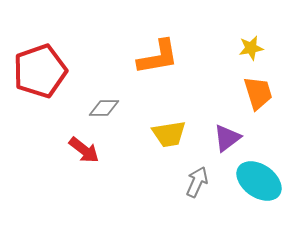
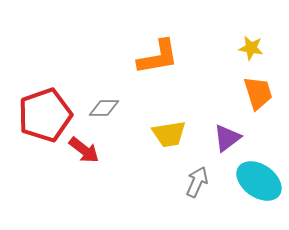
yellow star: rotated 20 degrees clockwise
red pentagon: moved 5 px right, 44 px down
